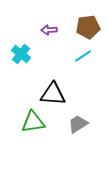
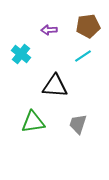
brown pentagon: moved 1 px up
black triangle: moved 2 px right, 8 px up
gray trapezoid: rotated 40 degrees counterclockwise
